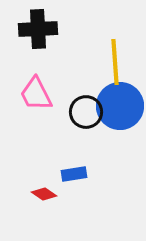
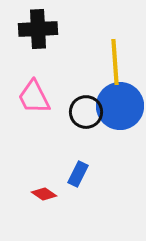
pink trapezoid: moved 2 px left, 3 px down
blue rectangle: moved 4 px right; rotated 55 degrees counterclockwise
